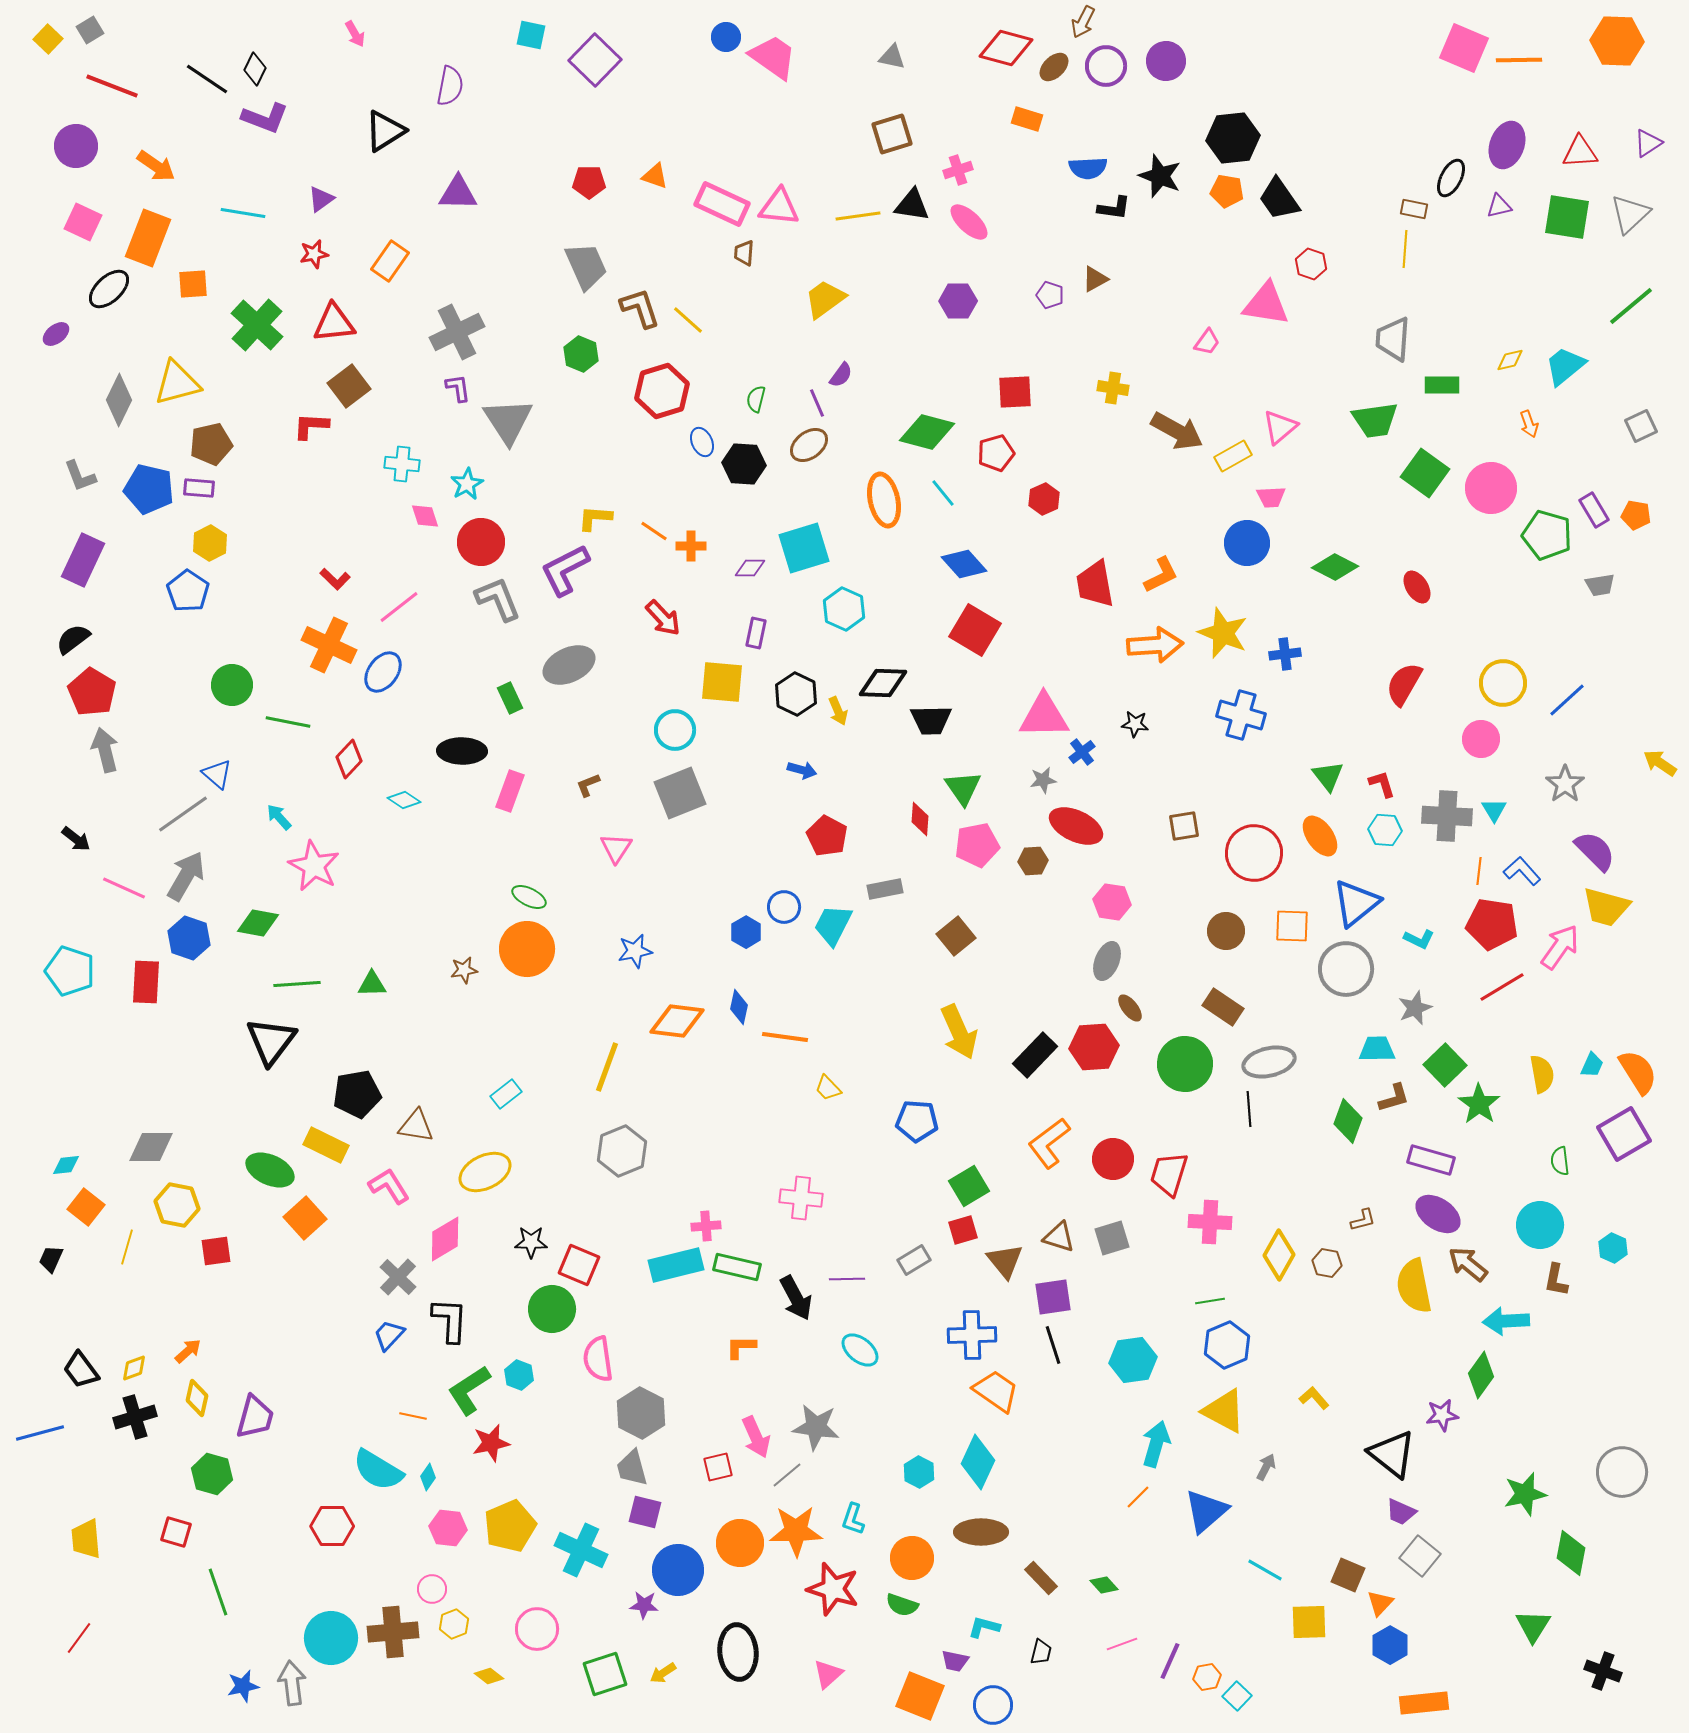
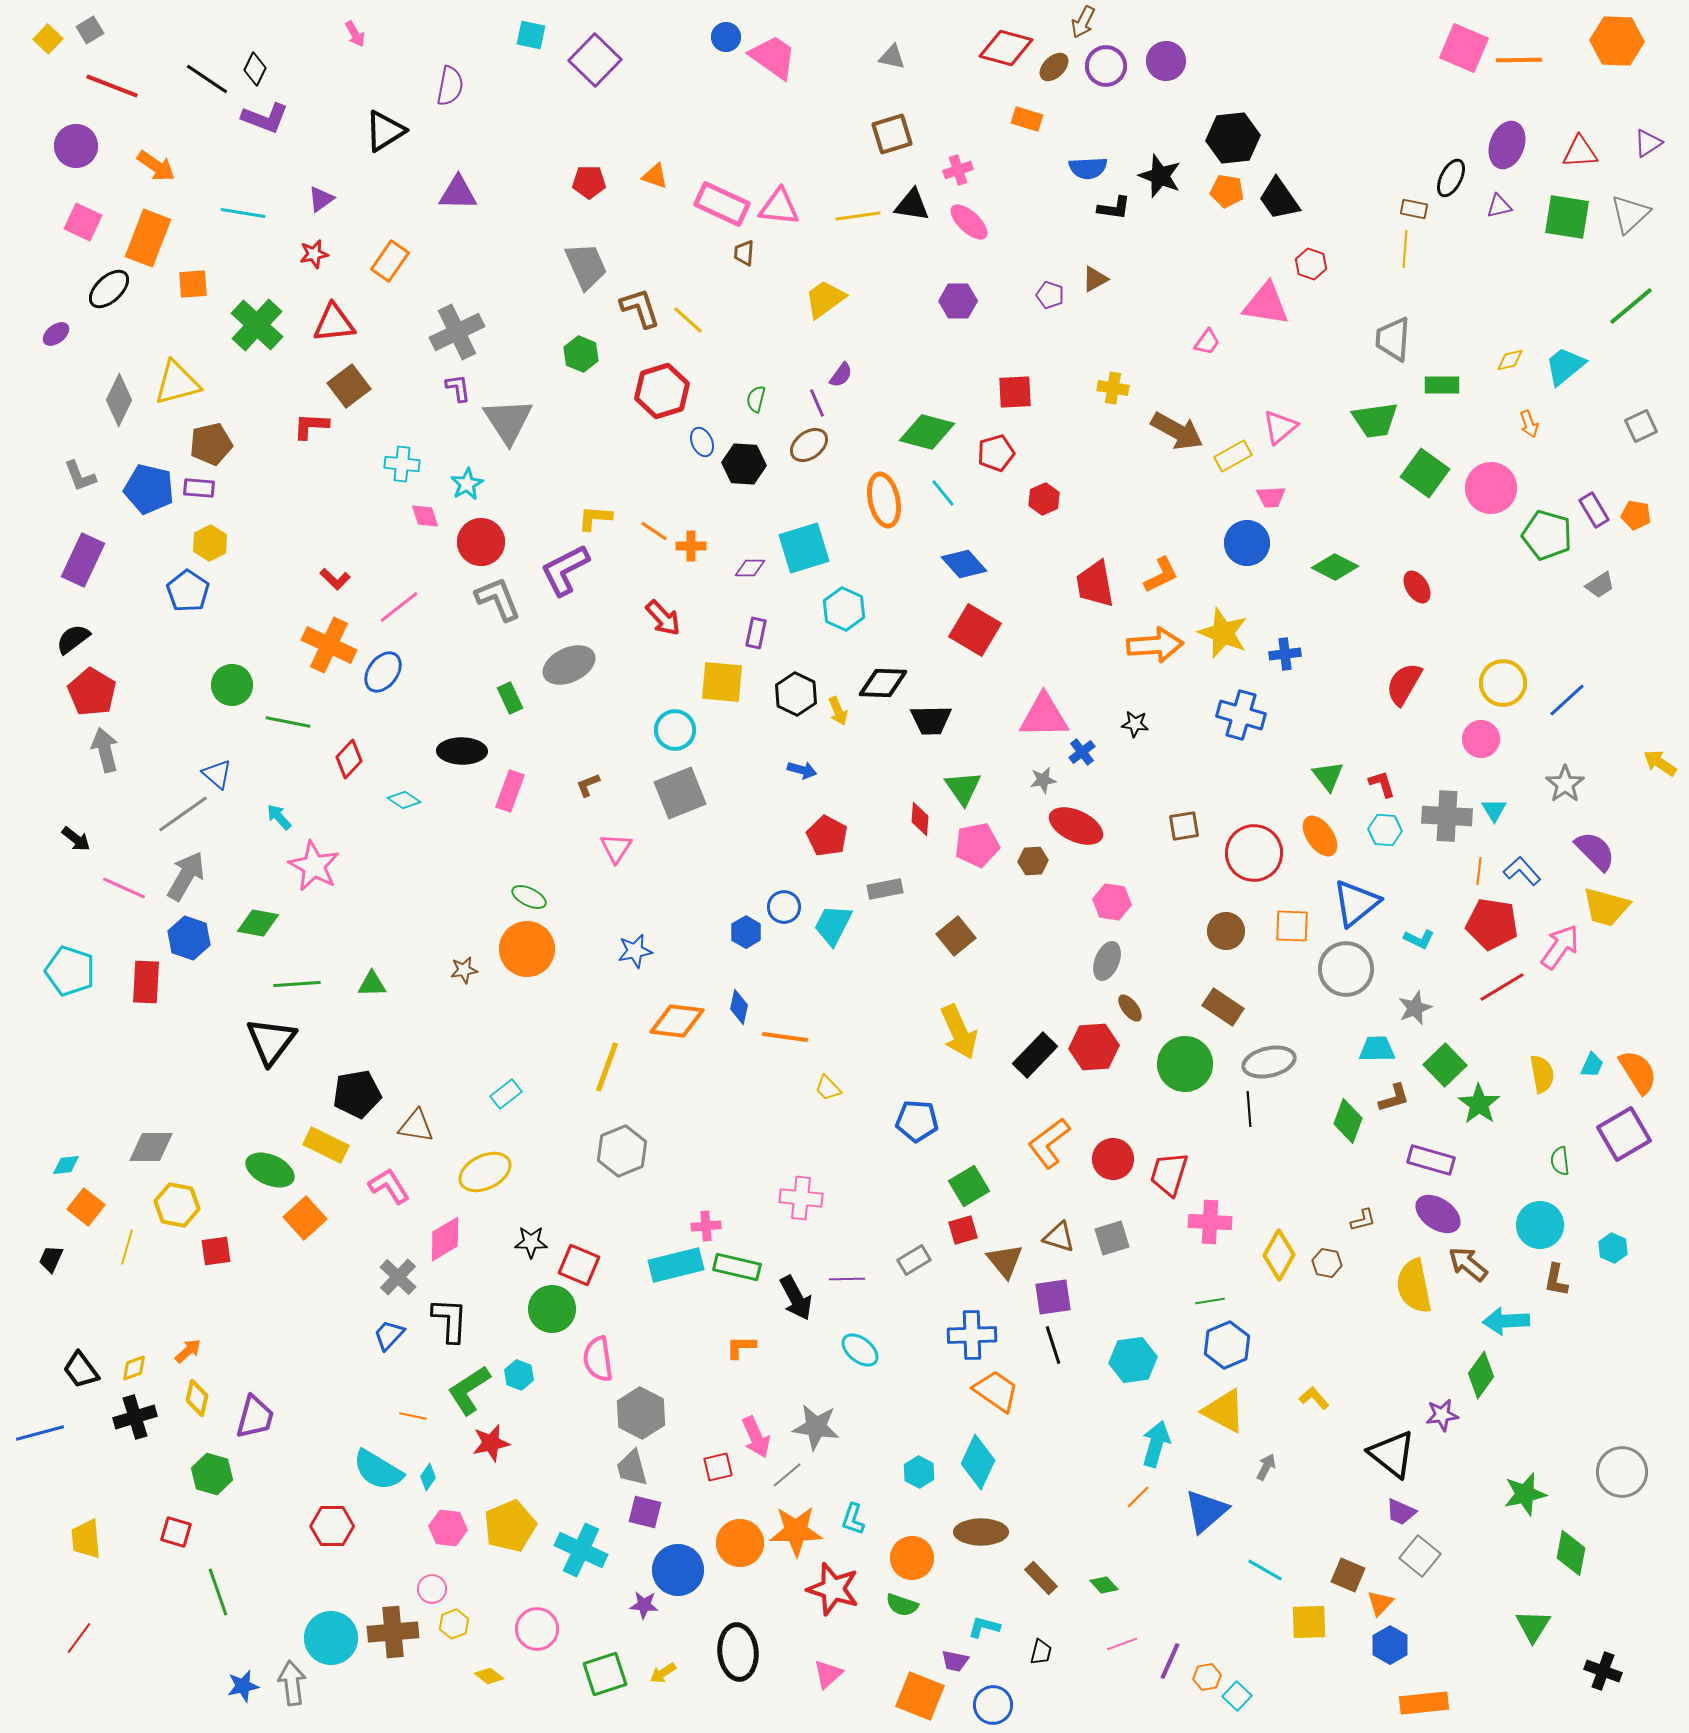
gray trapezoid at (1600, 585): rotated 24 degrees counterclockwise
